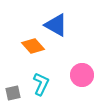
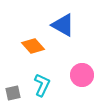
blue triangle: moved 7 px right
cyan L-shape: moved 1 px right, 1 px down
